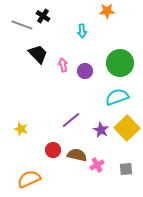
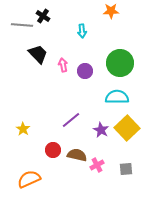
orange star: moved 4 px right
gray line: rotated 15 degrees counterclockwise
cyan semicircle: rotated 20 degrees clockwise
yellow star: moved 2 px right; rotated 16 degrees clockwise
